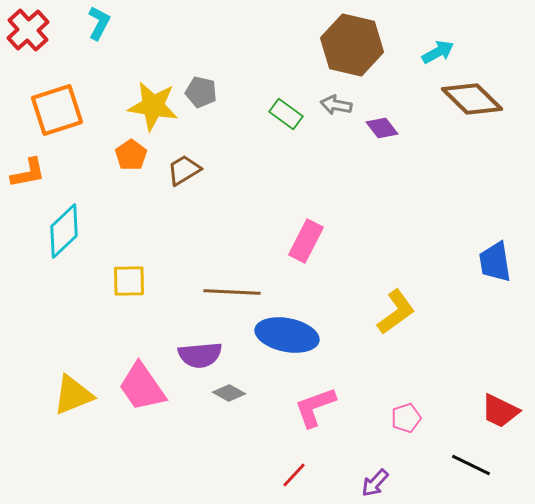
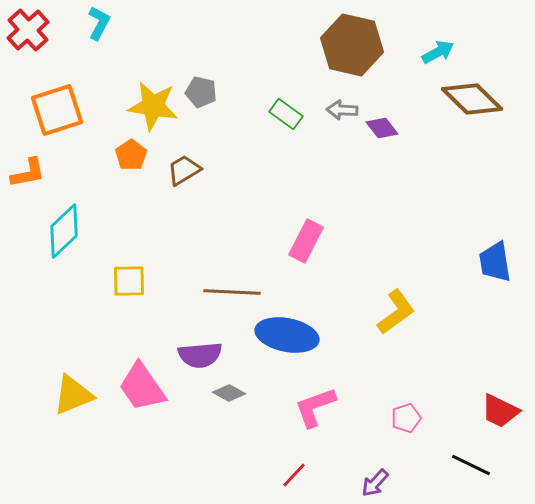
gray arrow: moved 6 px right, 5 px down; rotated 8 degrees counterclockwise
